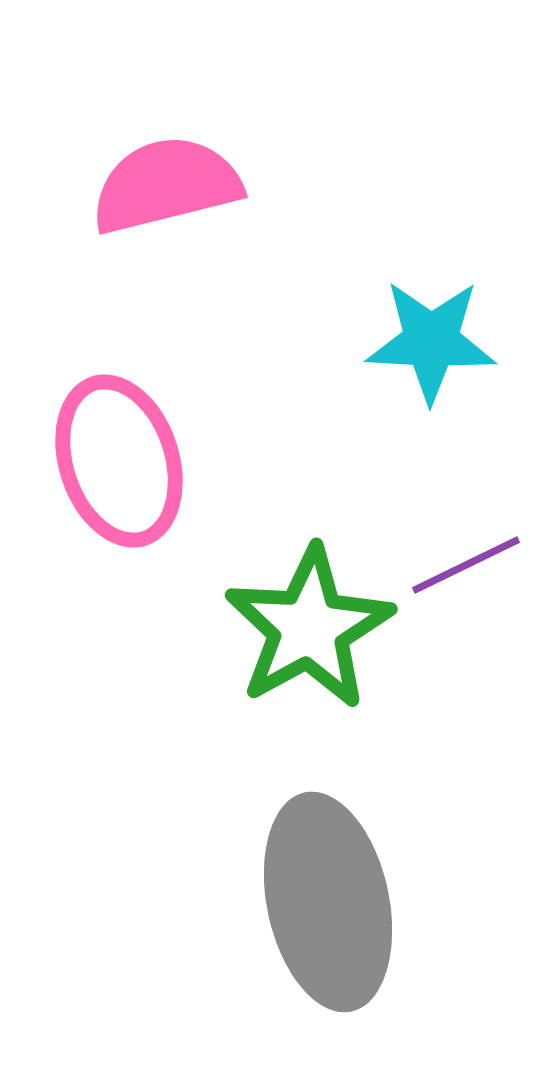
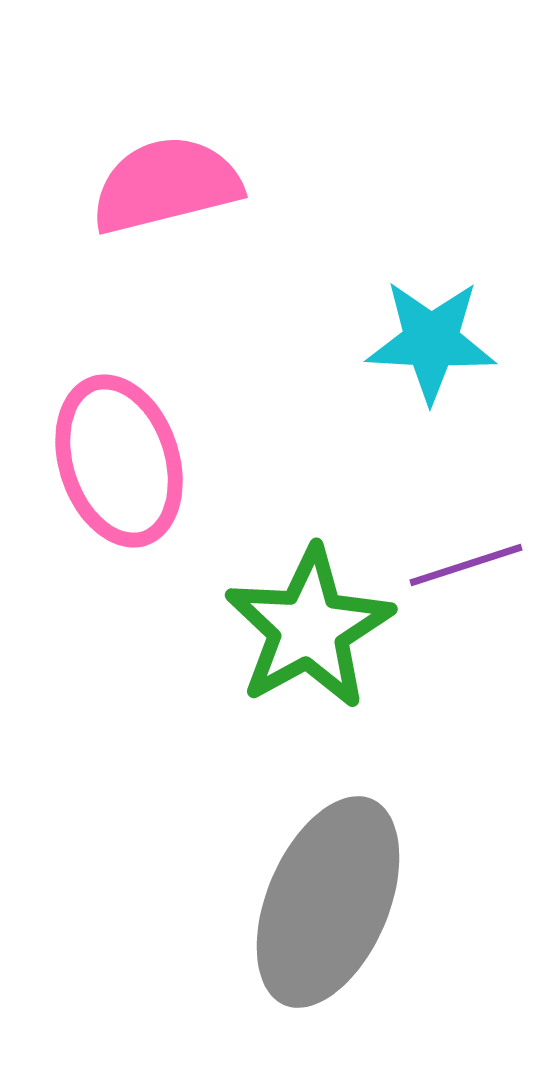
purple line: rotated 8 degrees clockwise
gray ellipse: rotated 35 degrees clockwise
